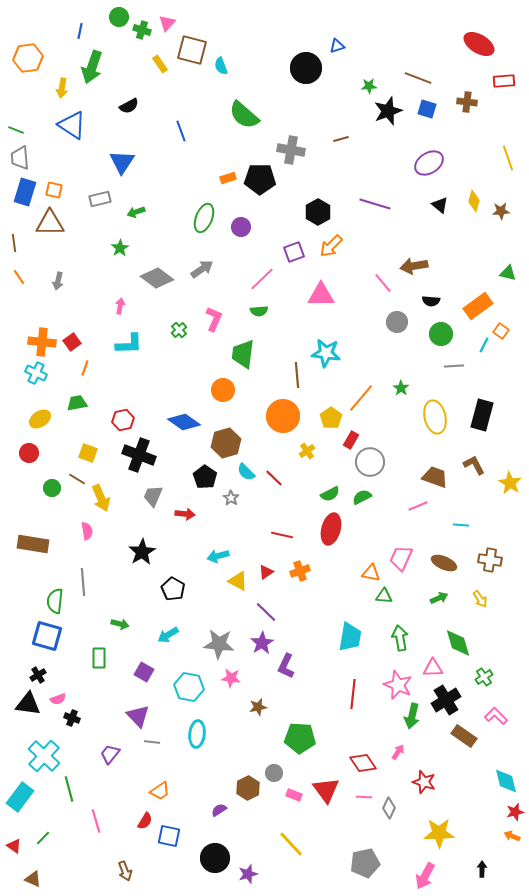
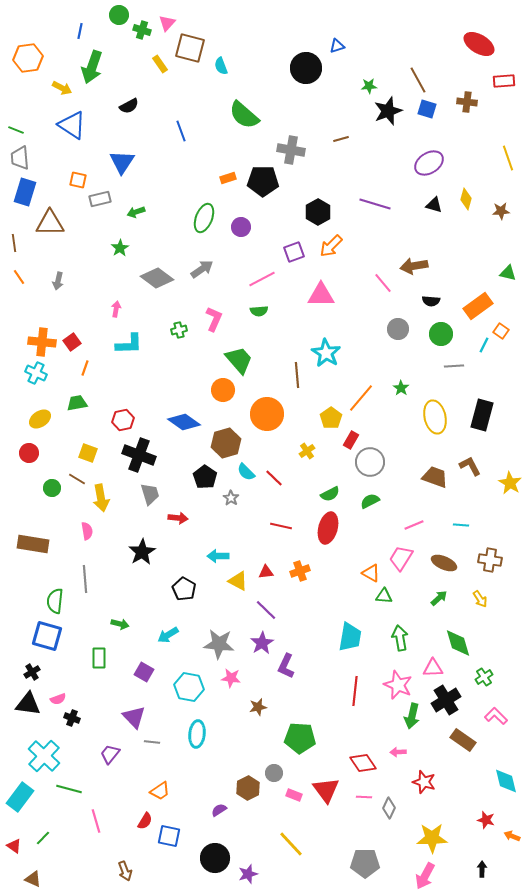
green circle at (119, 17): moved 2 px up
brown square at (192, 50): moved 2 px left, 2 px up
brown line at (418, 78): moved 2 px down; rotated 40 degrees clockwise
yellow arrow at (62, 88): rotated 72 degrees counterclockwise
black pentagon at (260, 179): moved 3 px right, 2 px down
orange square at (54, 190): moved 24 px right, 10 px up
yellow diamond at (474, 201): moved 8 px left, 2 px up
black triangle at (440, 205): moved 6 px left; rotated 24 degrees counterclockwise
pink line at (262, 279): rotated 16 degrees clockwise
pink arrow at (120, 306): moved 4 px left, 3 px down
gray circle at (397, 322): moved 1 px right, 7 px down
green cross at (179, 330): rotated 28 degrees clockwise
cyan star at (326, 353): rotated 24 degrees clockwise
green trapezoid at (243, 354): moved 4 px left, 6 px down; rotated 132 degrees clockwise
orange circle at (283, 416): moved 16 px left, 2 px up
brown L-shape at (474, 465): moved 4 px left, 1 px down
gray trapezoid at (153, 496): moved 3 px left, 2 px up; rotated 140 degrees clockwise
green semicircle at (362, 497): moved 8 px right, 4 px down
yellow arrow at (101, 498): rotated 12 degrees clockwise
pink line at (418, 506): moved 4 px left, 19 px down
red arrow at (185, 514): moved 7 px left, 4 px down
red ellipse at (331, 529): moved 3 px left, 1 px up
red line at (282, 535): moved 1 px left, 9 px up
cyan arrow at (218, 556): rotated 15 degrees clockwise
pink trapezoid at (401, 558): rotated 8 degrees clockwise
red triangle at (266, 572): rotated 28 degrees clockwise
orange triangle at (371, 573): rotated 18 degrees clockwise
gray line at (83, 582): moved 2 px right, 3 px up
black pentagon at (173, 589): moved 11 px right
green arrow at (439, 598): rotated 18 degrees counterclockwise
purple line at (266, 612): moved 2 px up
black cross at (38, 675): moved 6 px left, 3 px up
red line at (353, 694): moved 2 px right, 3 px up
purple triangle at (138, 716): moved 4 px left, 1 px down
brown rectangle at (464, 736): moved 1 px left, 4 px down
pink arrow at (398, 752): rotated 126 degrees counterclockwise
green line at (69, 789): rotated 60 degrees counterclockwise
red star at (515, 812): moved 29 px left, 8 px down; rotated 30 degrees clockwise
yellow star at (439, 833): moved 7 px left, 5 px down
gray pentagon at (365, 863): rotated 12 degrees clockwise
